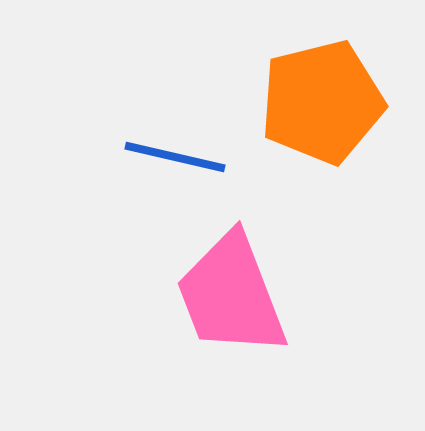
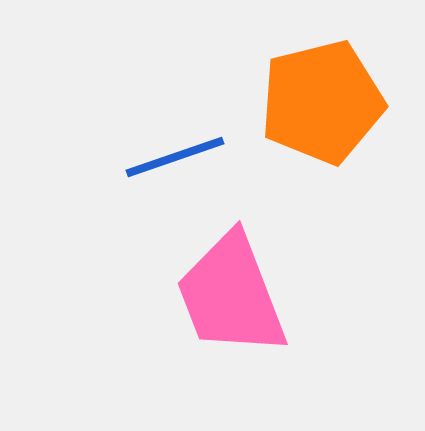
blue line: rotated 32 degrees counterclockwise
